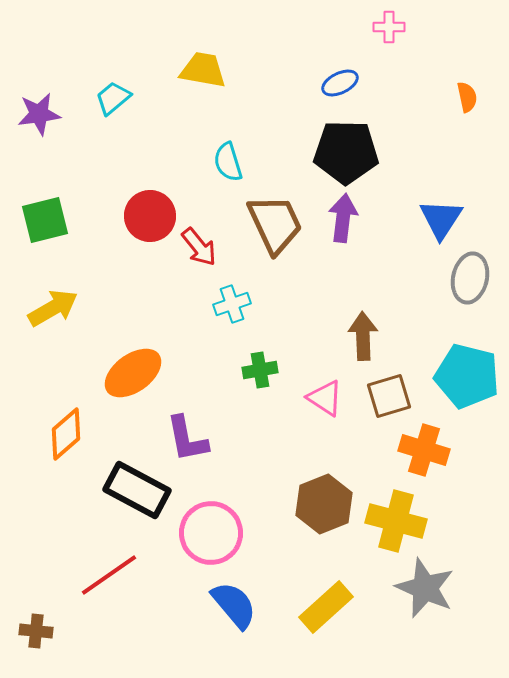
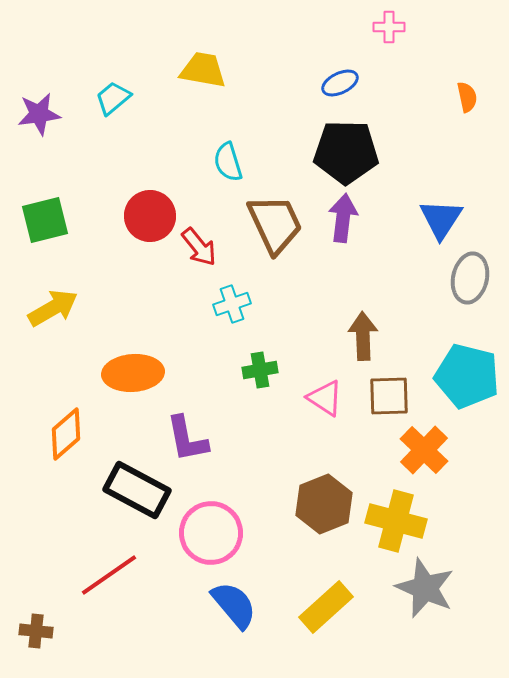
orange ellipse: rotated 32 degrees clockwise
brown square: rotated 15 degrees clockwise
orange cross: rotated 27 degrees clockwise
